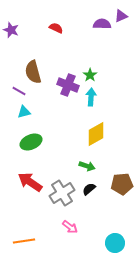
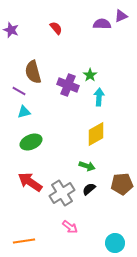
red semicircle: rotated 24 degrees clockwise
cyan arrow: moved 8 px right
